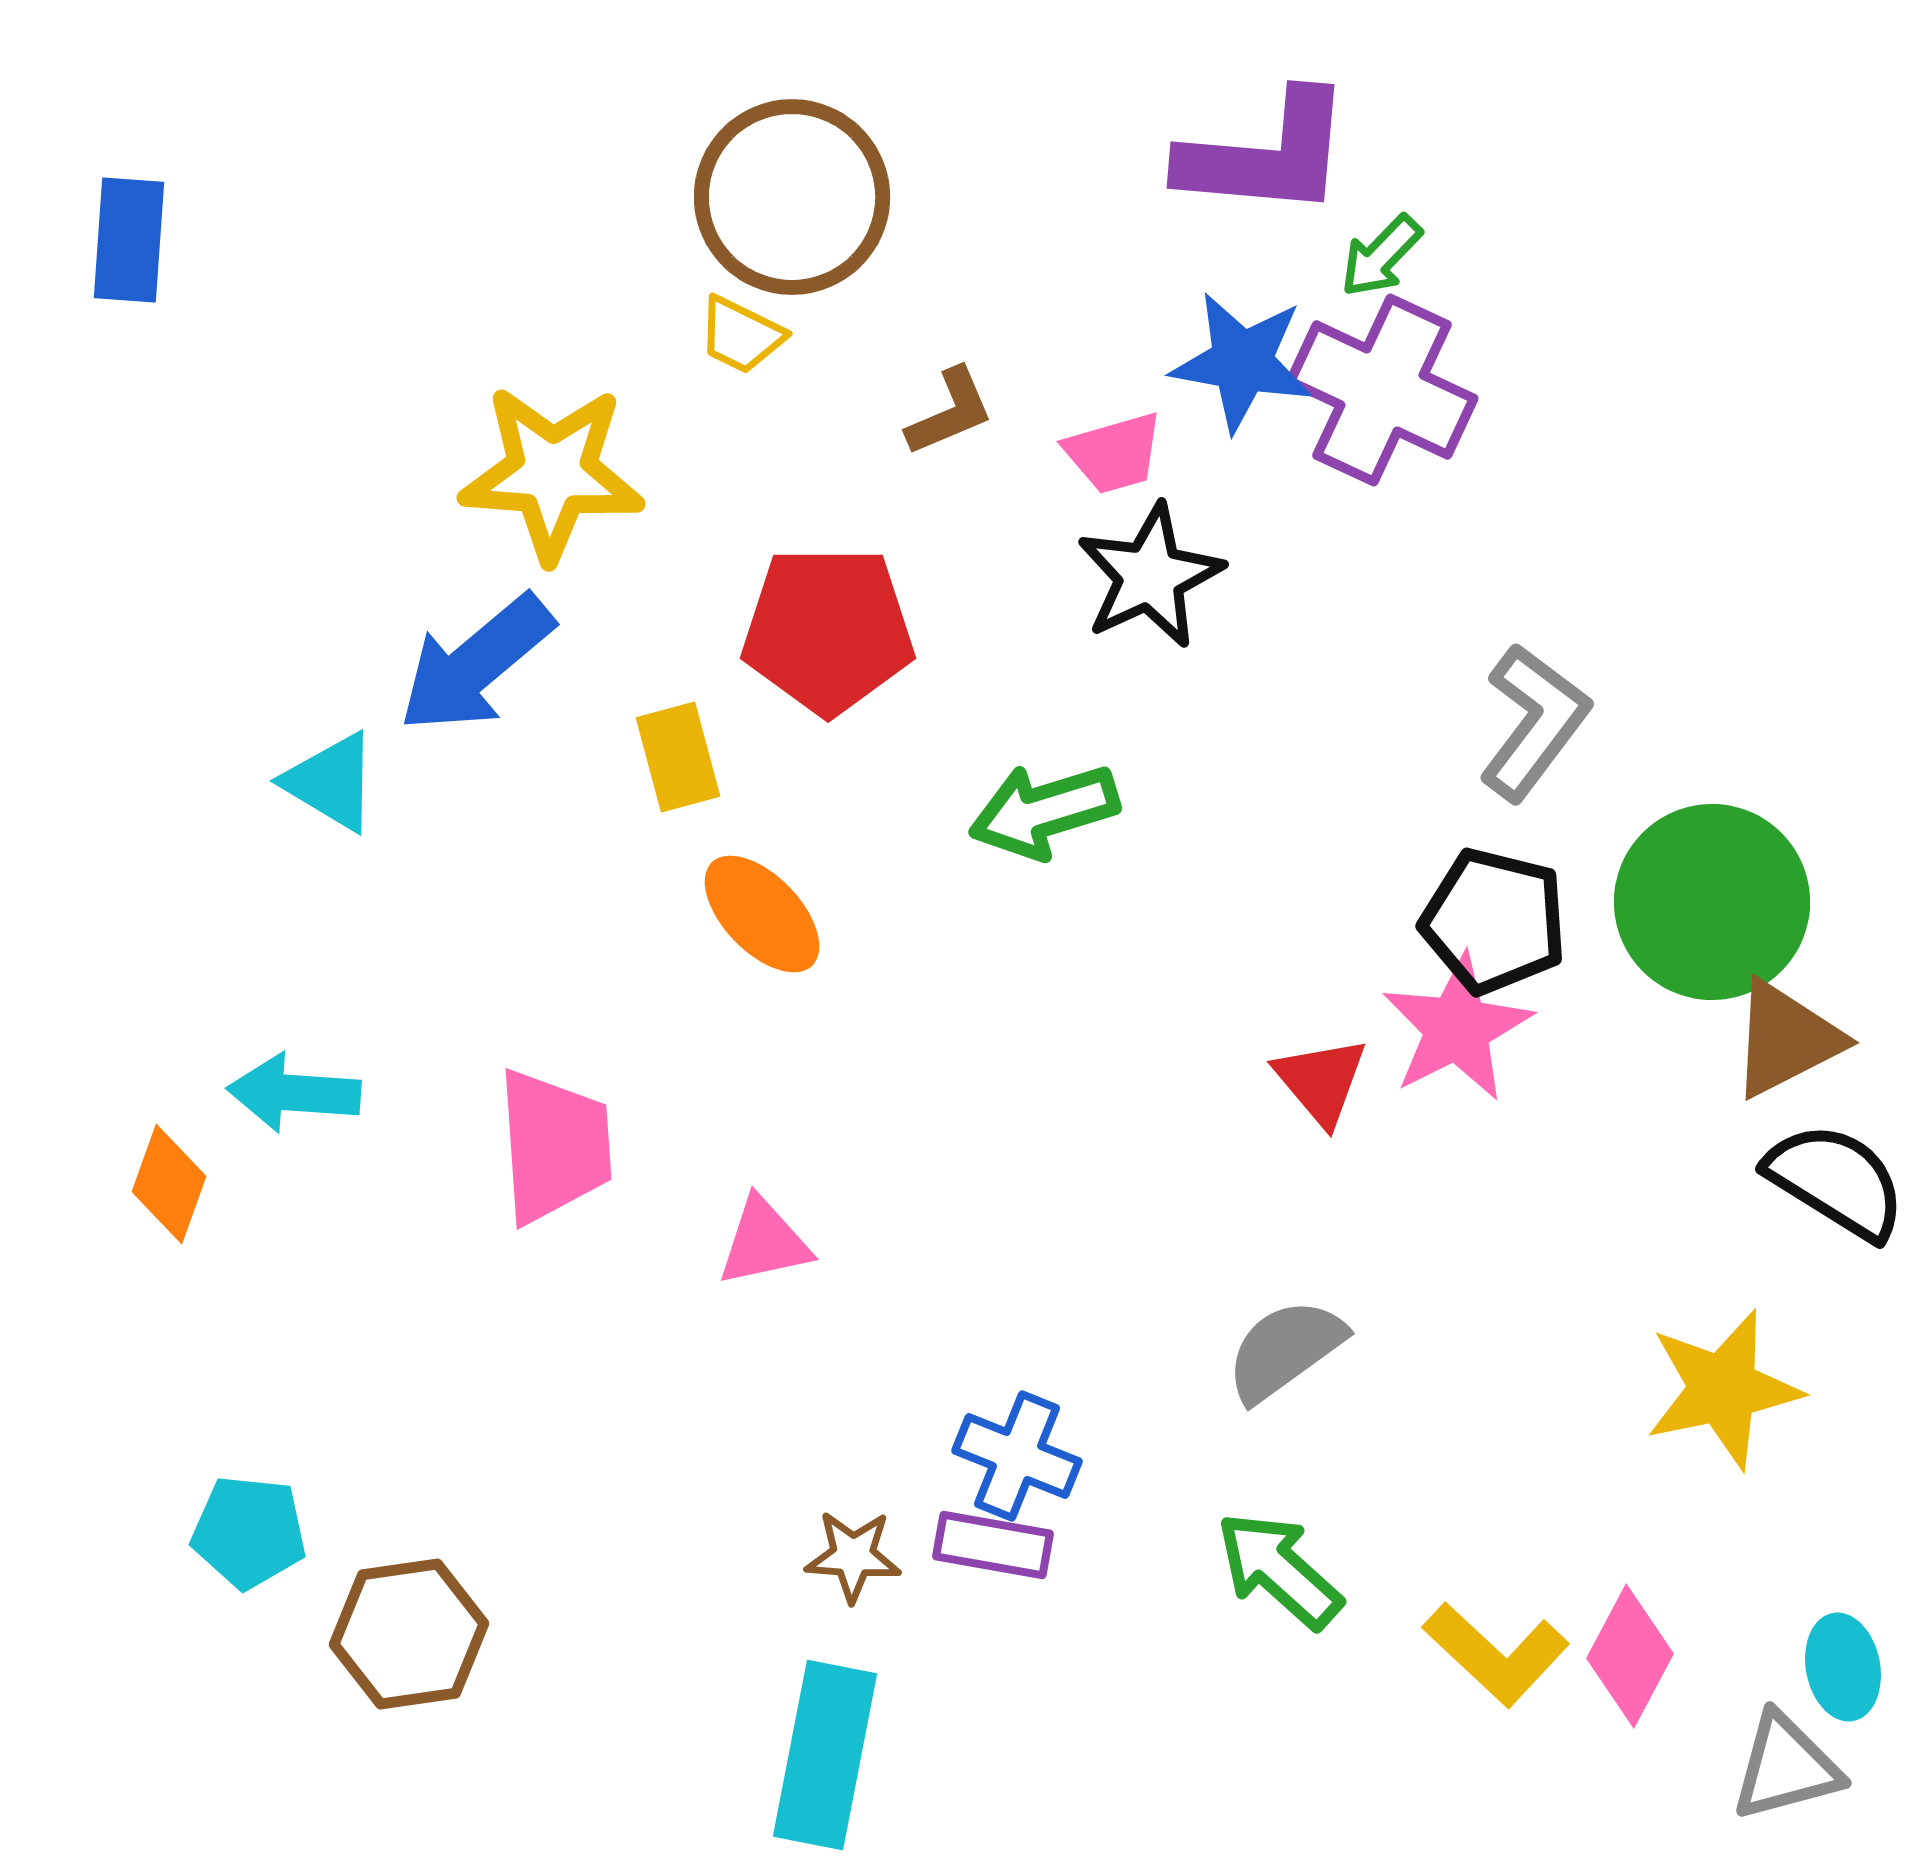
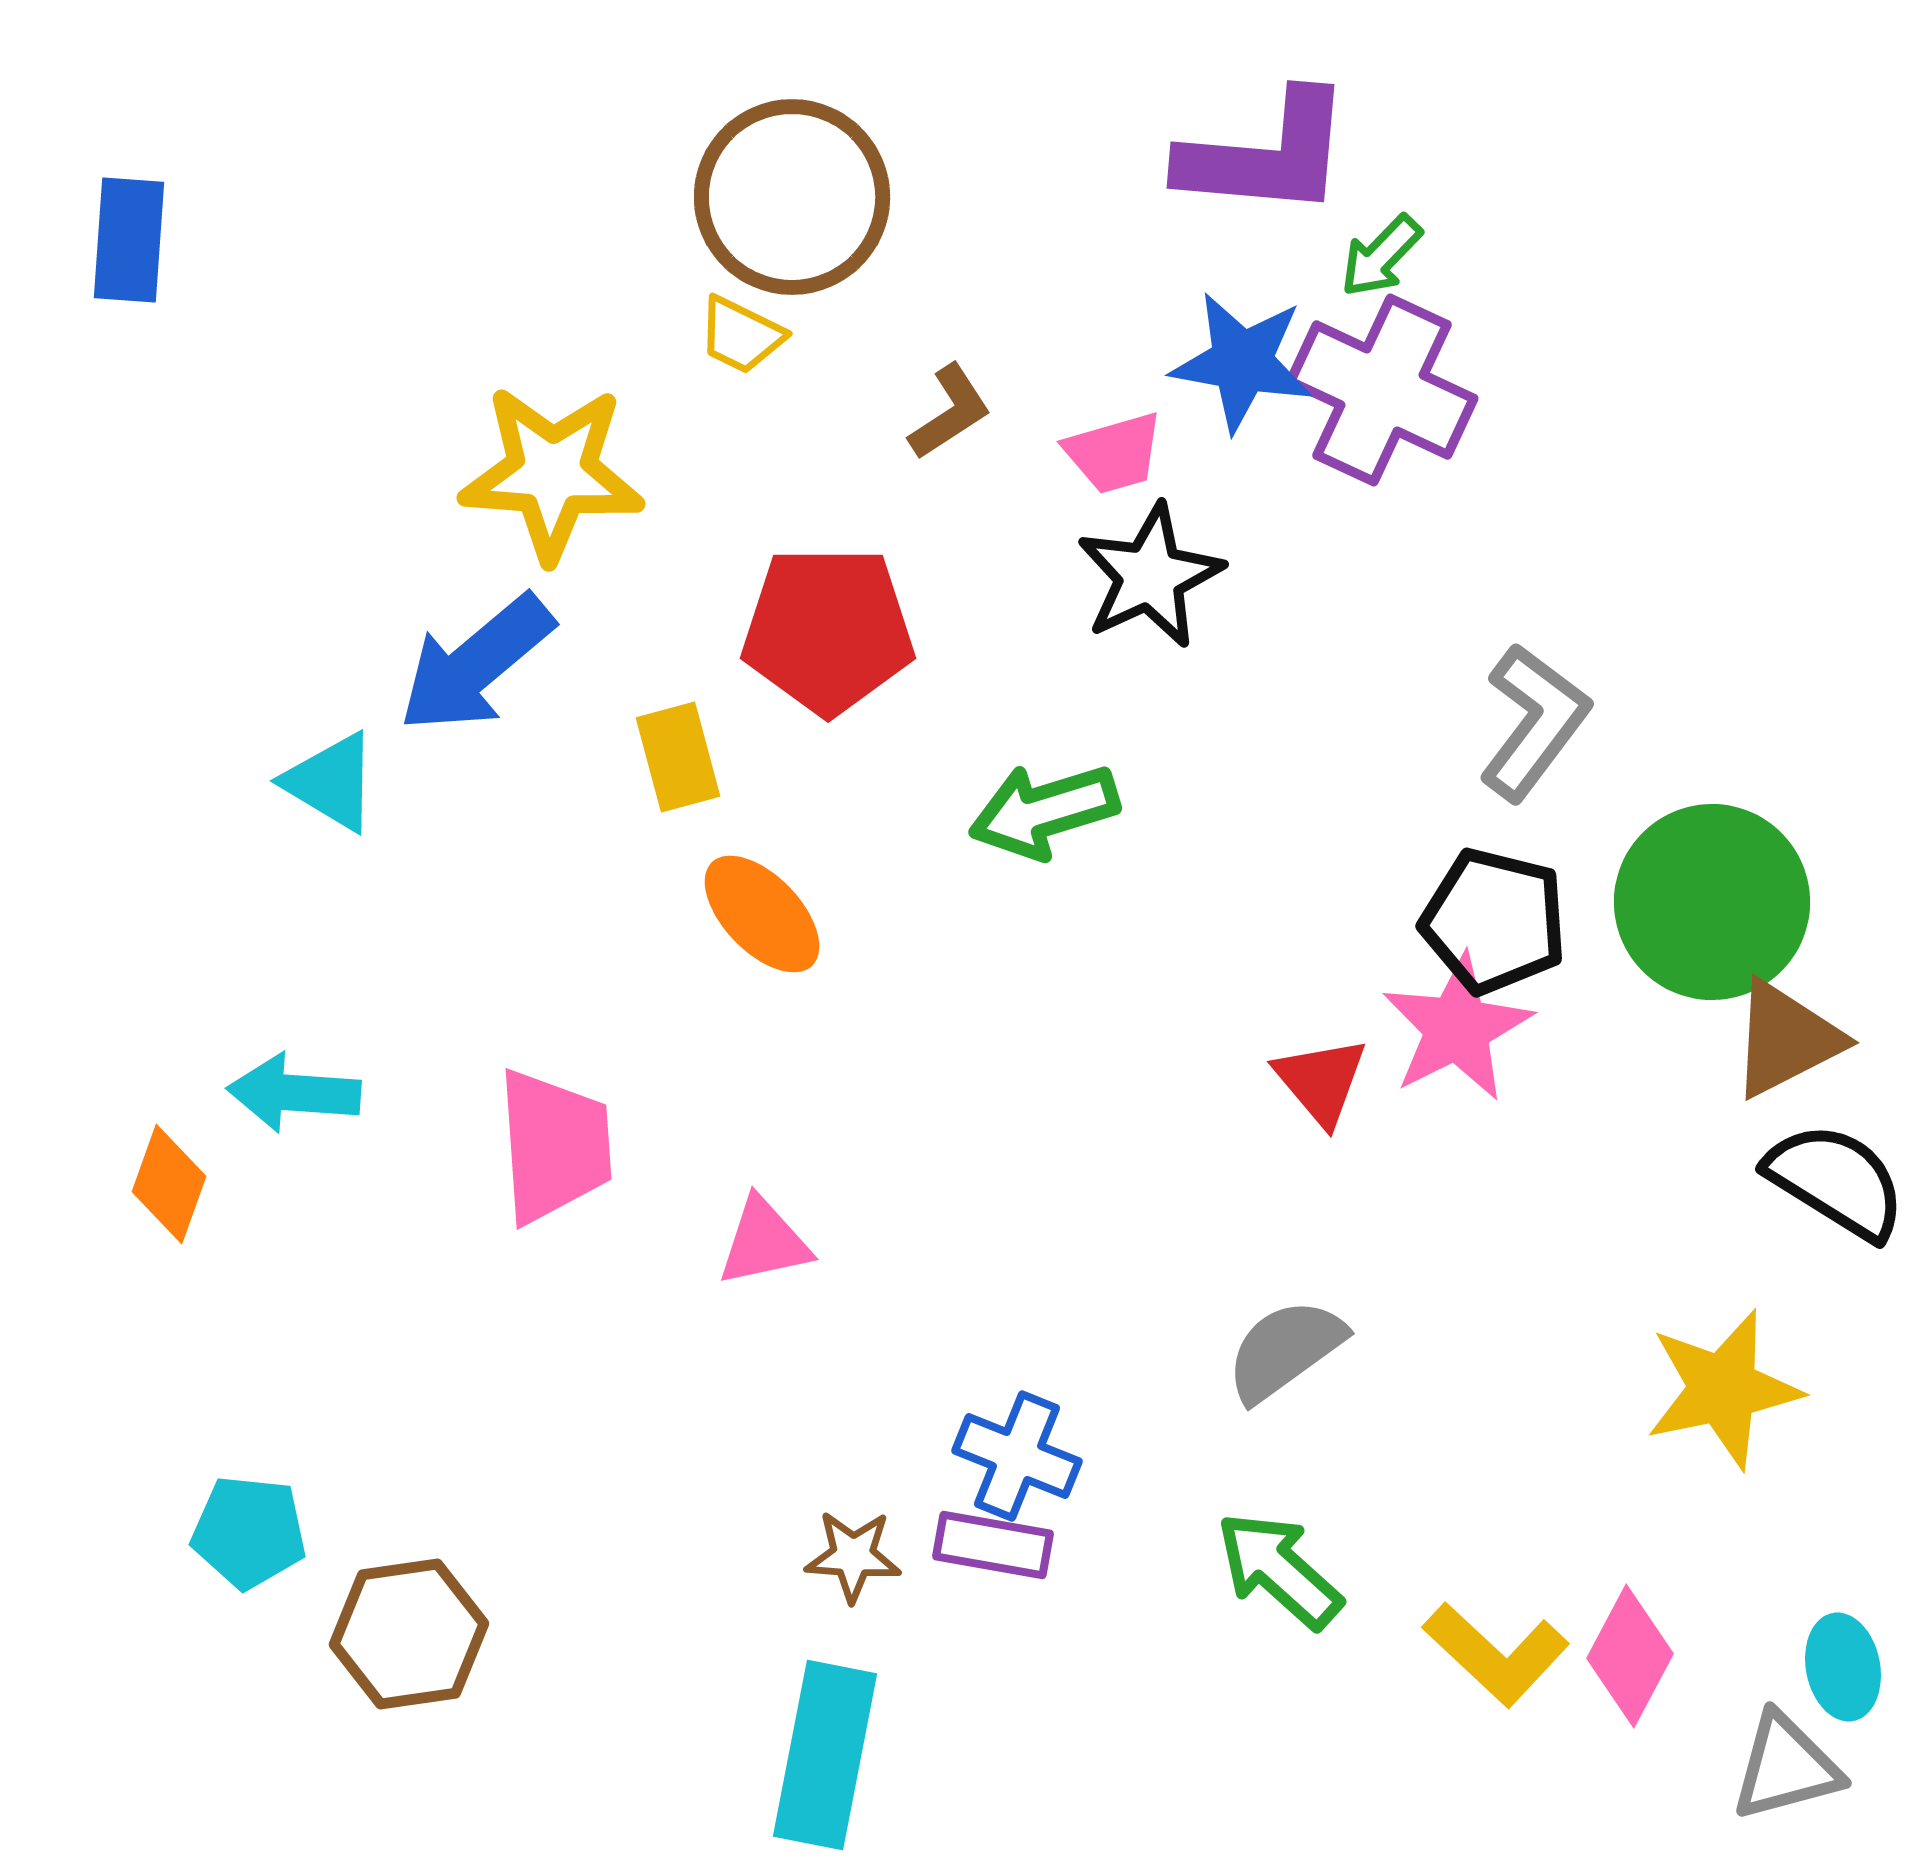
brown L-shape at (950, 412): rotated 10 degrees counterclockwise
